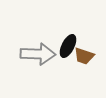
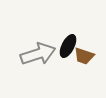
gray arrow: rotated 20 degrees counterclockwise
